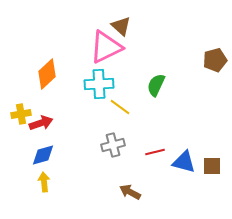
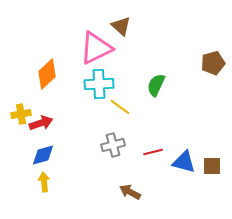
pink triangle: moved 10 px left, 1 px down
brown pentagon: moved 2 px left, 3 px down
red line: moved 2 px left
